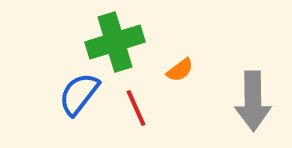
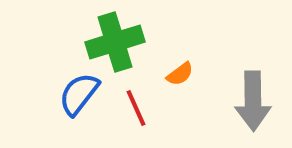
orange semicircle: moved 4 px down
